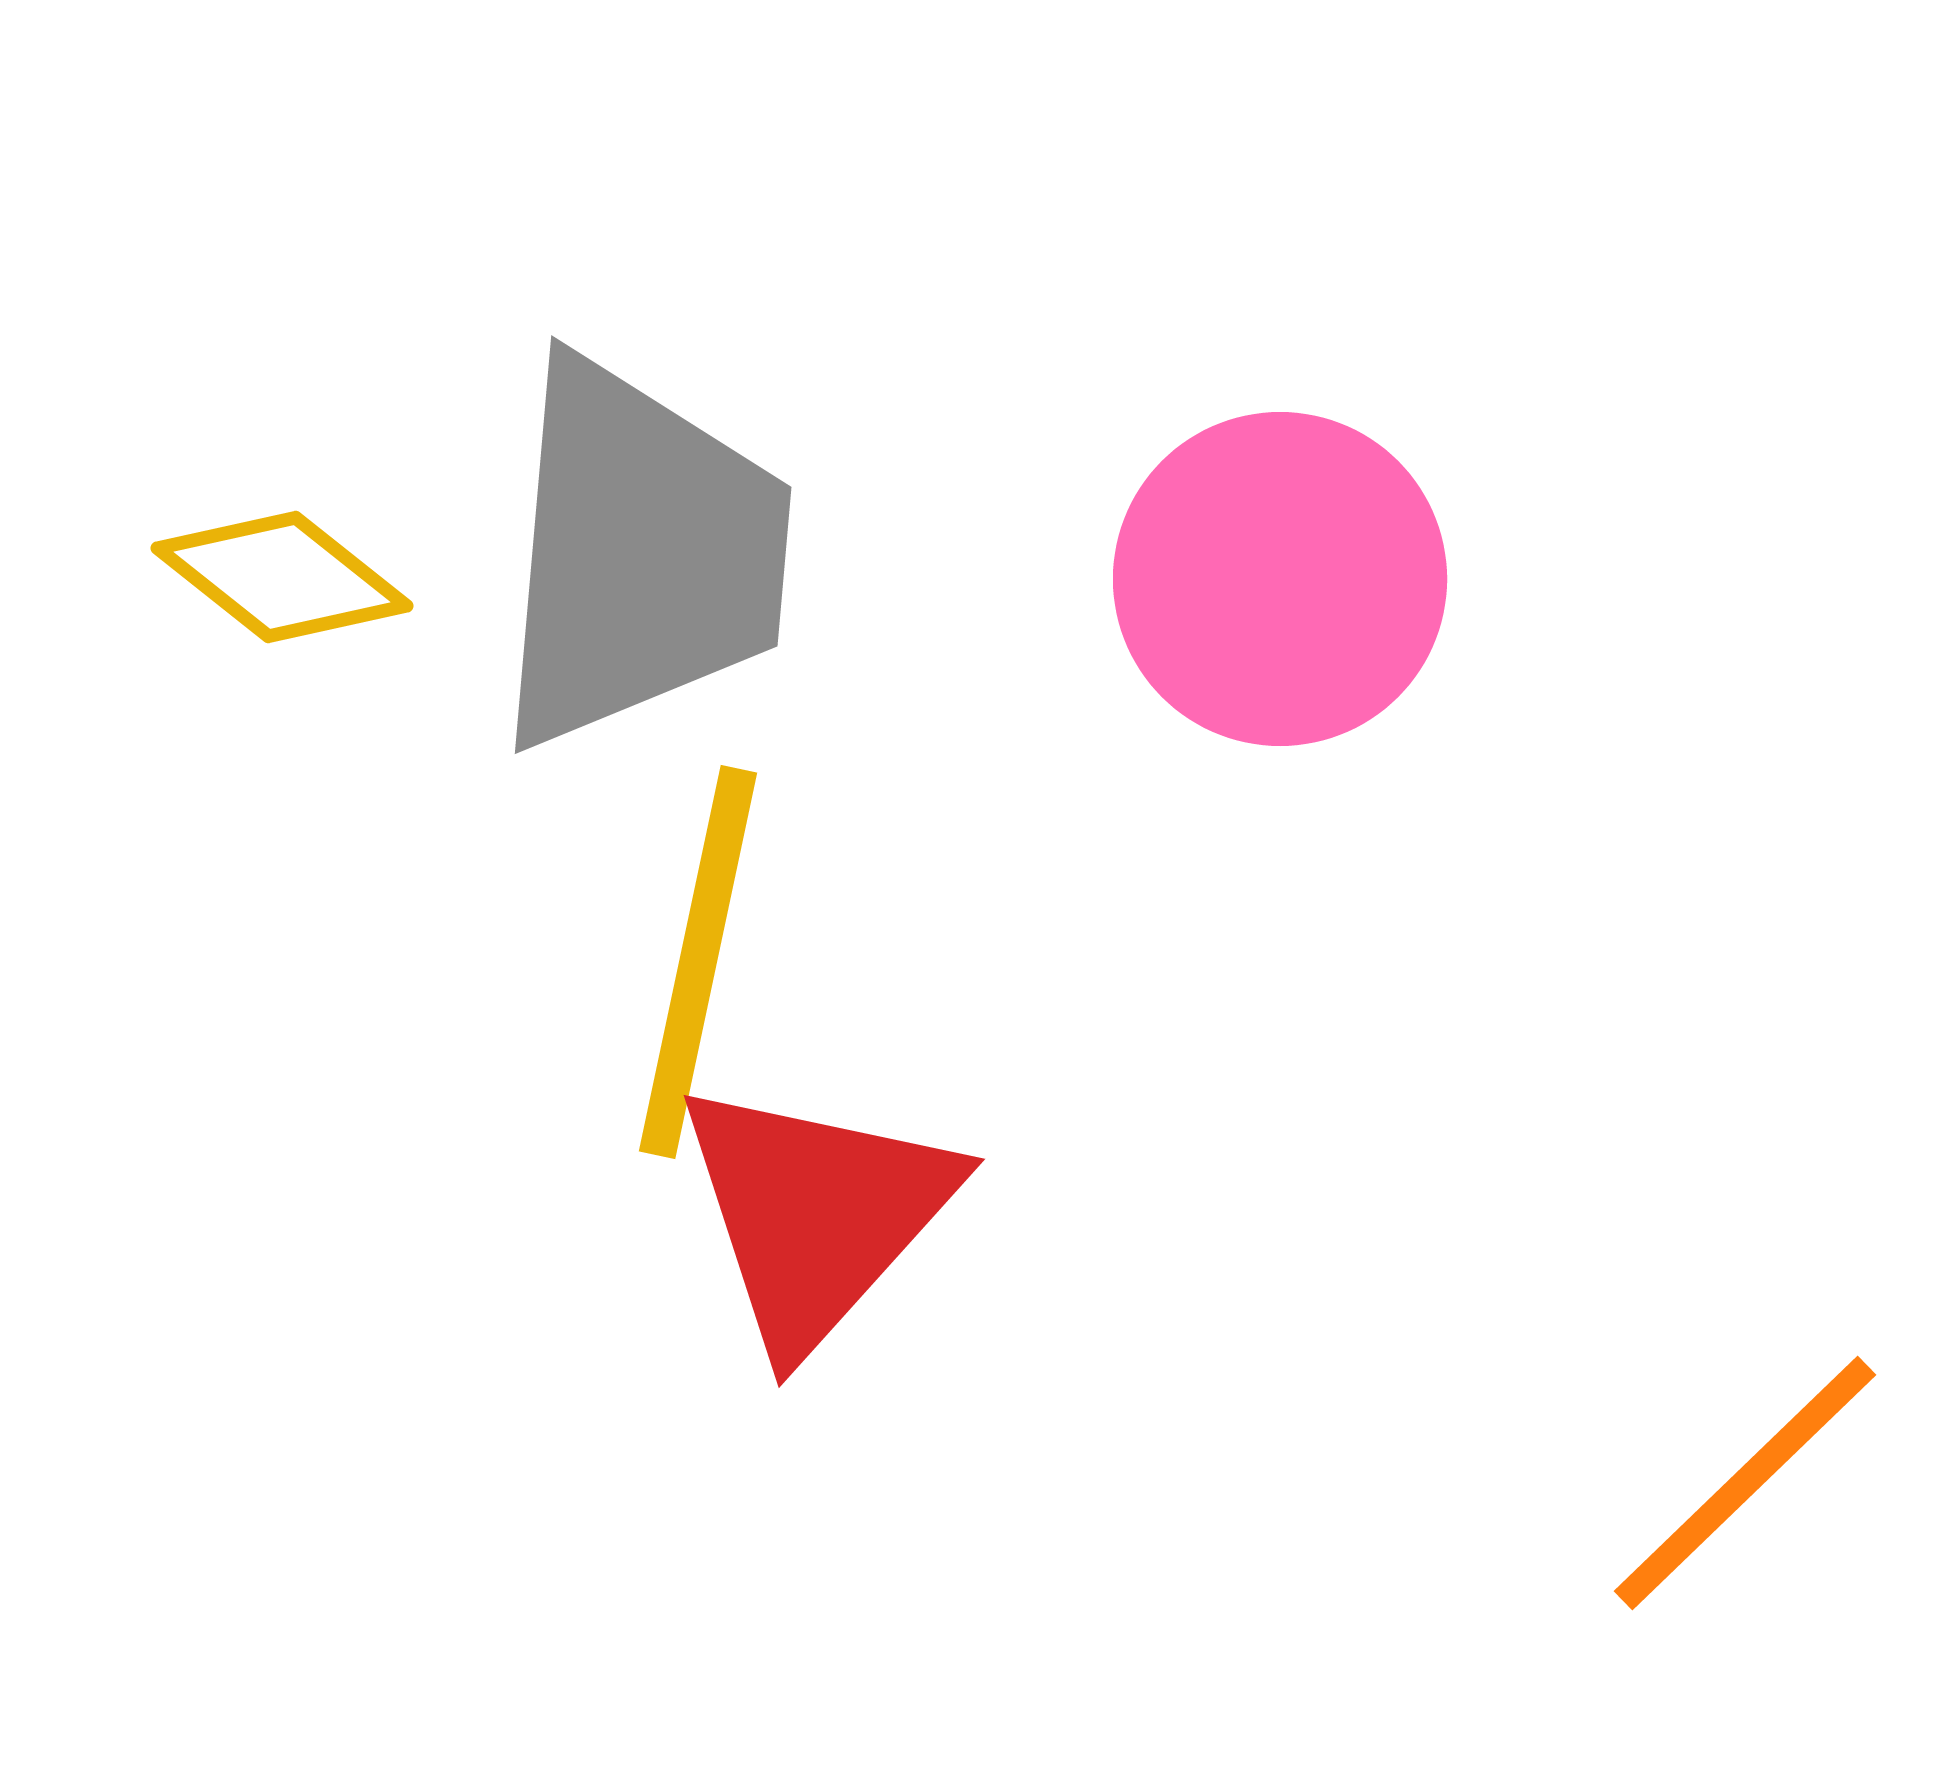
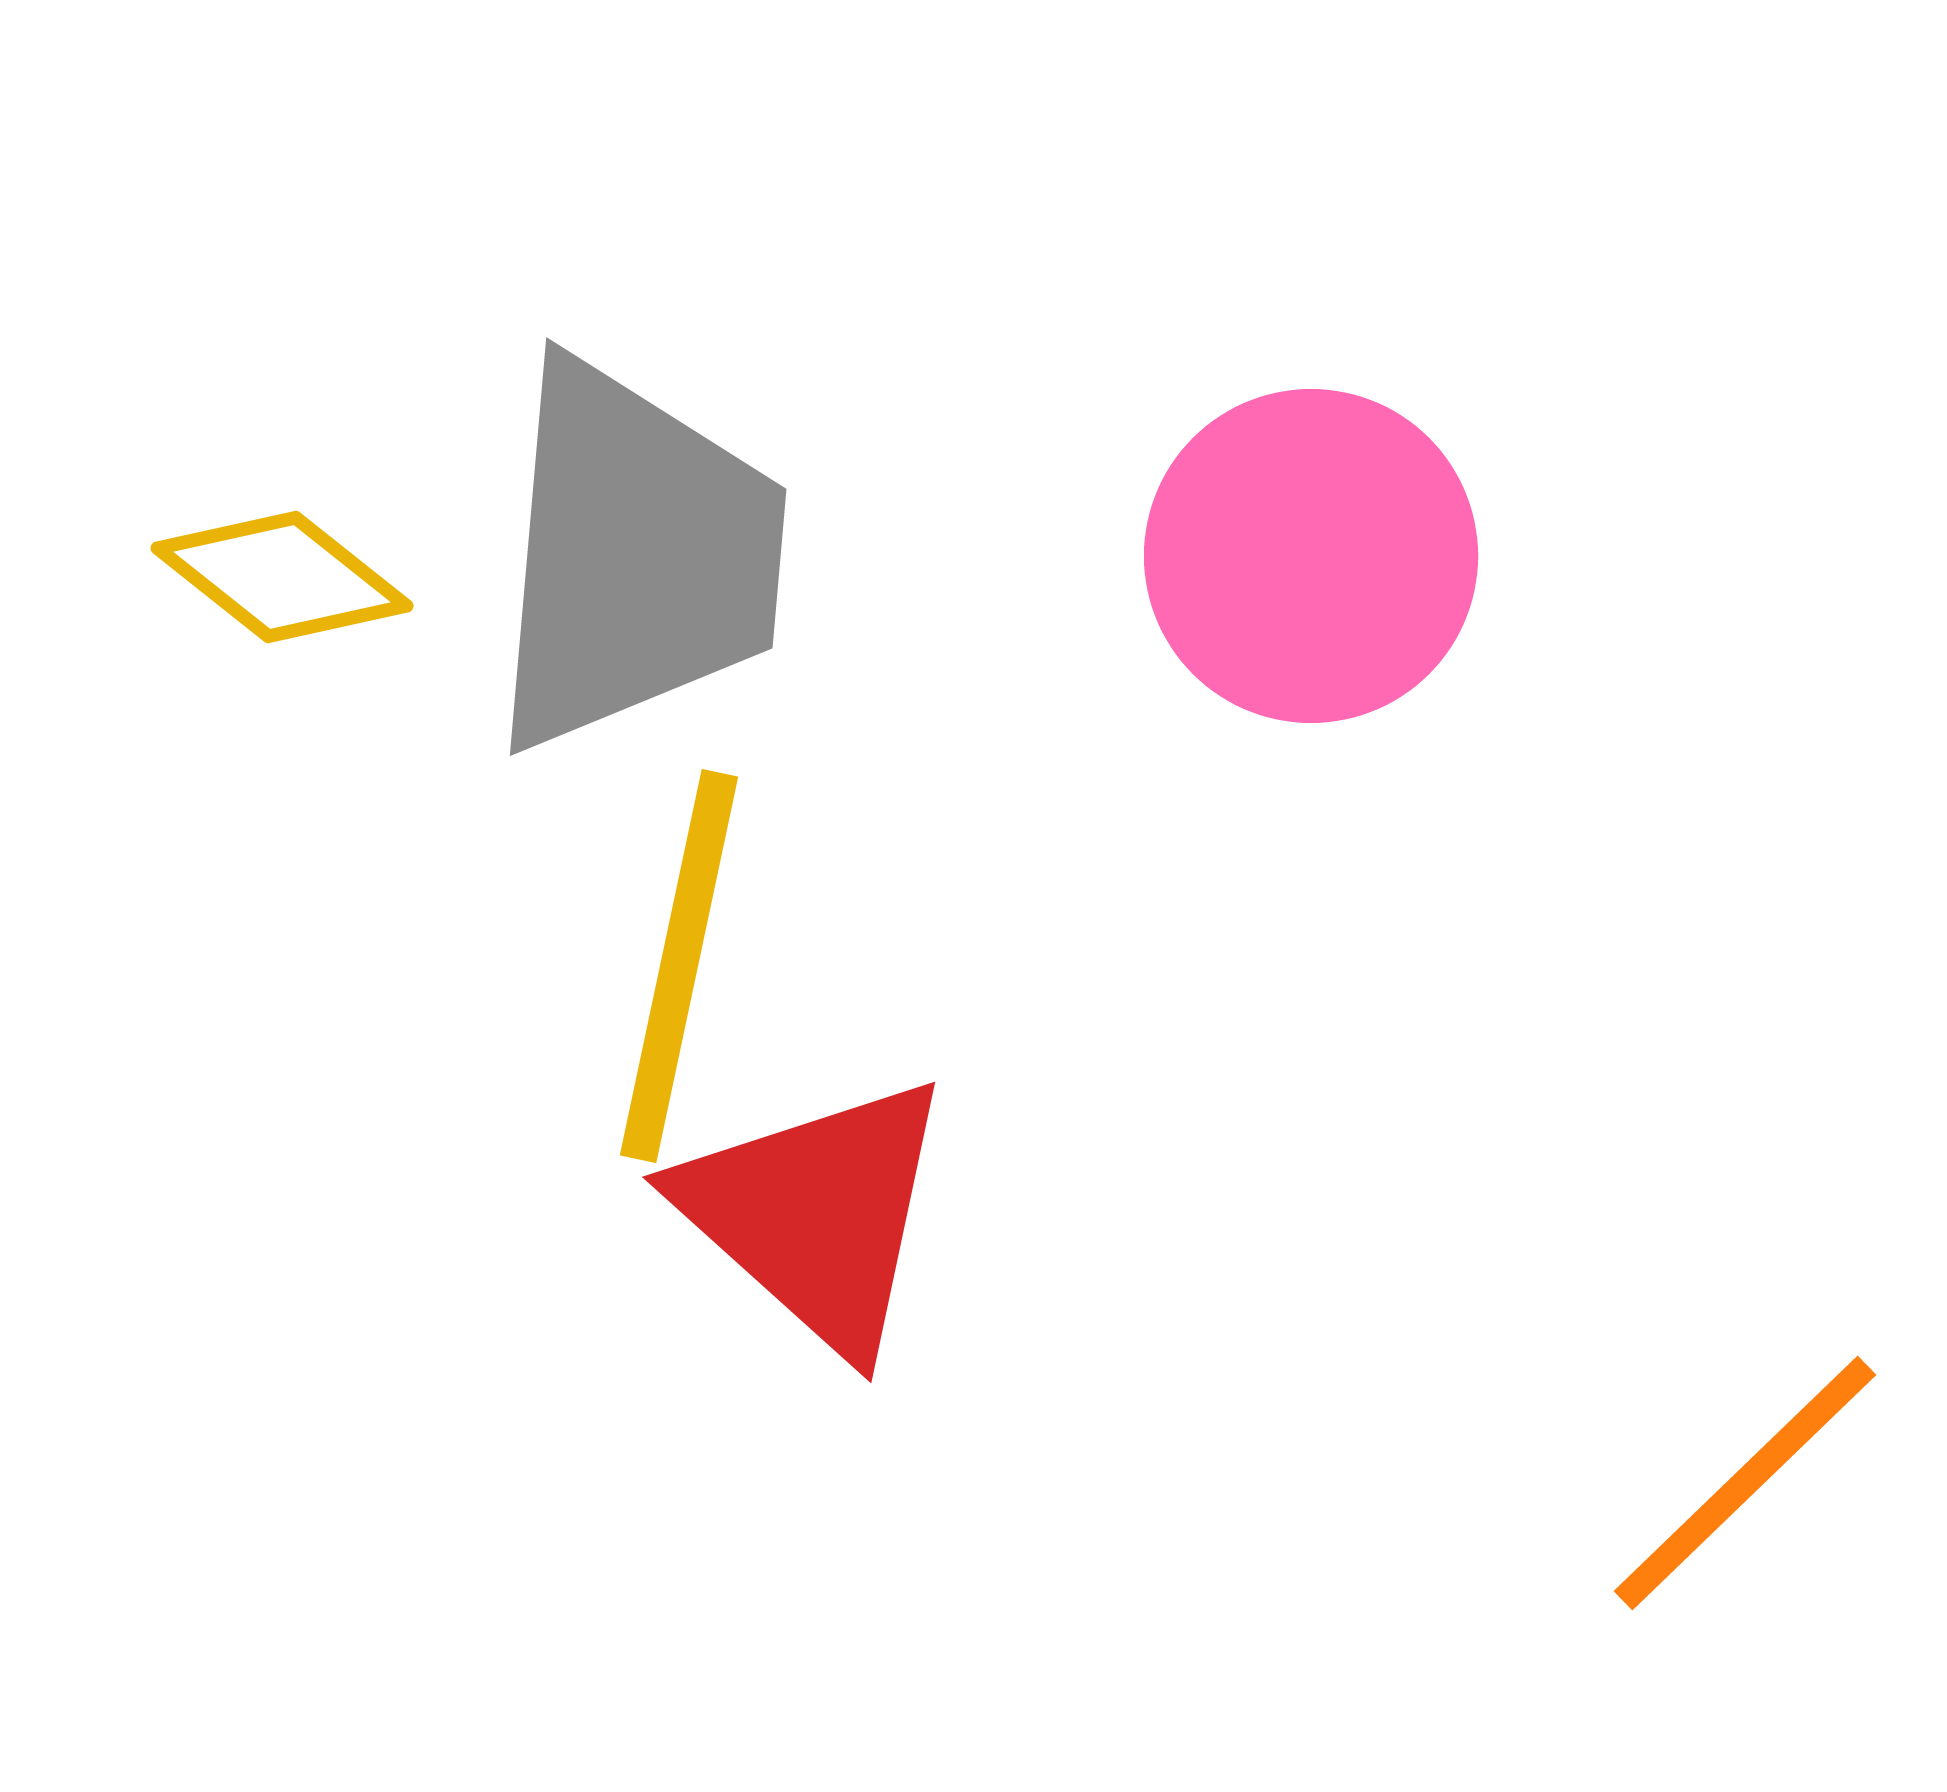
gray trapezoid: moved 5 px left, 2 px down
pink circle: moved 31 px right, 23 px up
yellow line: moved 19 px left, 4 px down
red triangle: rotated 30 degrees counterclockwise
